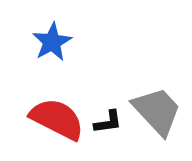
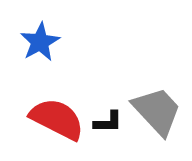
blue star: moved 12 px left
black L-shape: rotated 8 degrees clockwise
